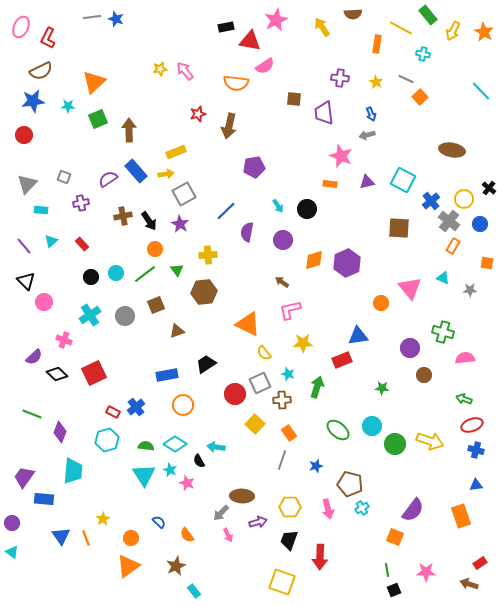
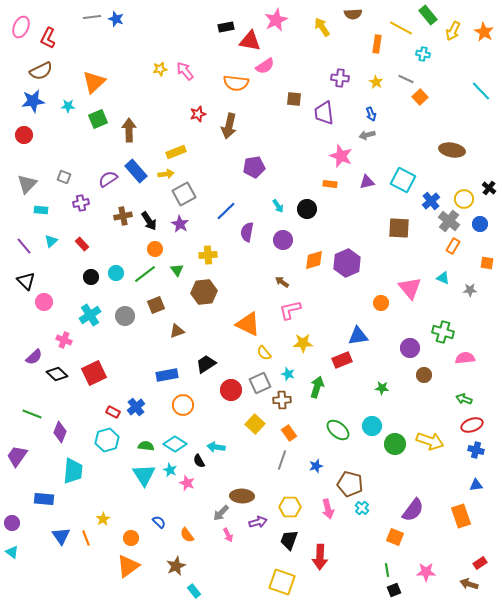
red circle at (235, 394): moved 4 px left, 4 px up
purple trapezoid at (24, 477): moved 7 px left, 21 px up
cyan cross at (362, 508): rotated 16 degrees counterclockwise
